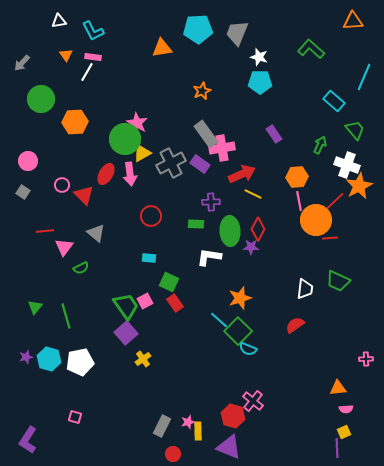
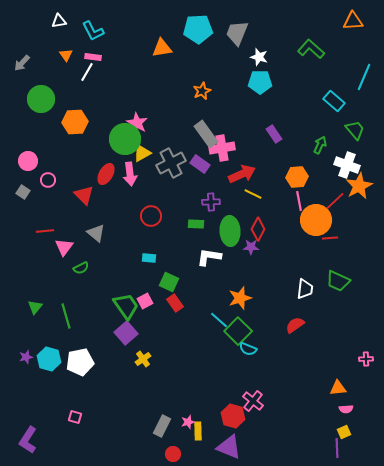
pink circle at (62, 185): moved 14 px left, 5 px up
